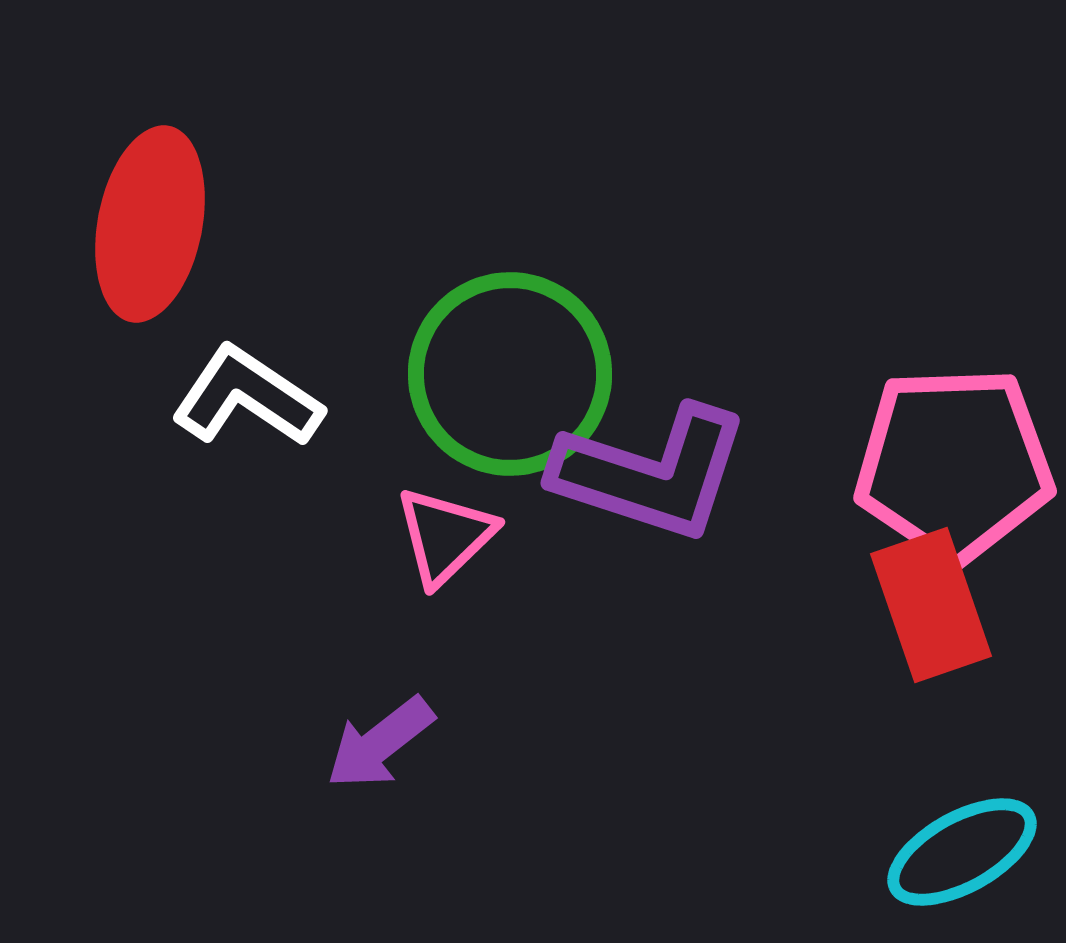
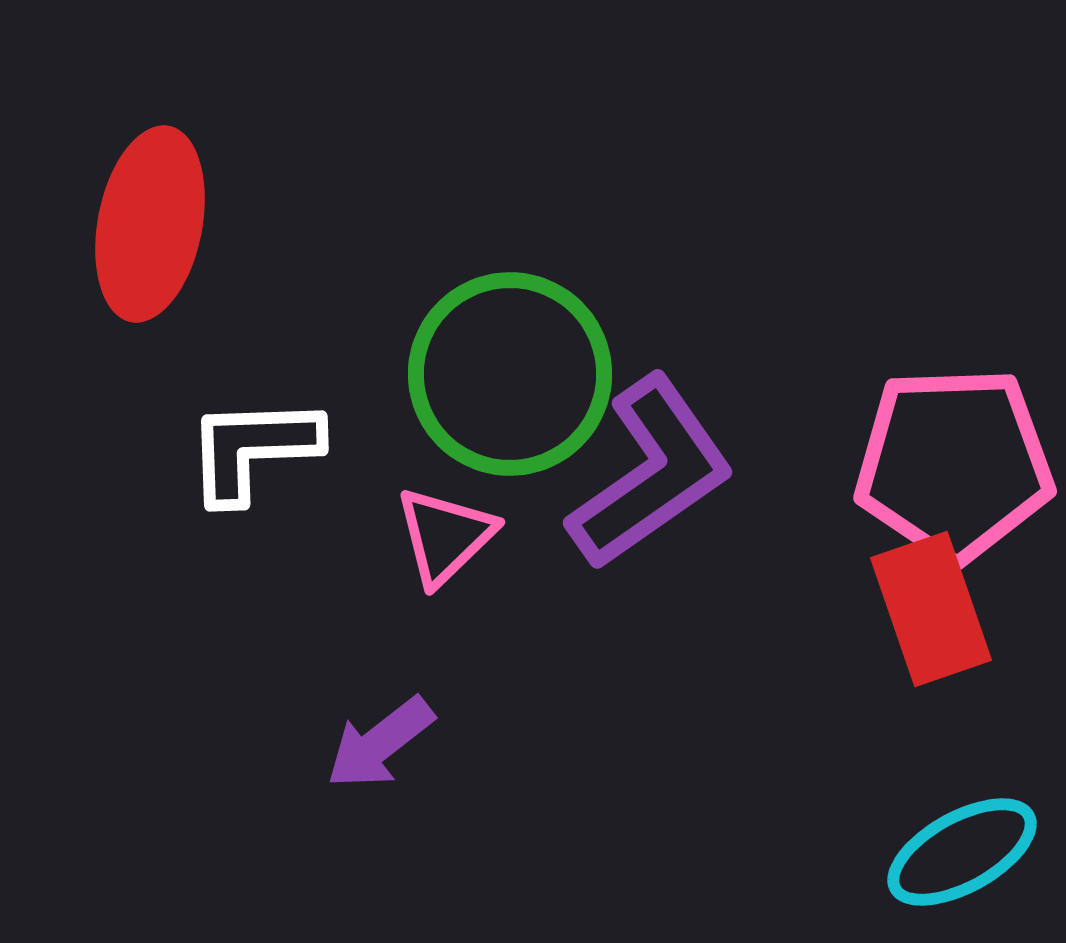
white L-shape: moved 6 px right, 52 px down; rotated 36 degrees counterclockwise
purple L-shape: rotated 53 degrees counterclockwise
red rectangle: moved 4 px down
